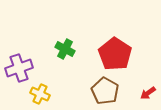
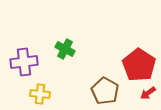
red pentagon: moved 24 px right, 11 px down
purple cross: moved 5 px right, 6 px up; rotated 12 degrees clockwise
yellow cross: rotated 18 degrees counterclockwise
